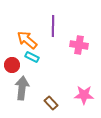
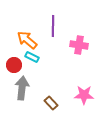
red circle: moved 2 px right
